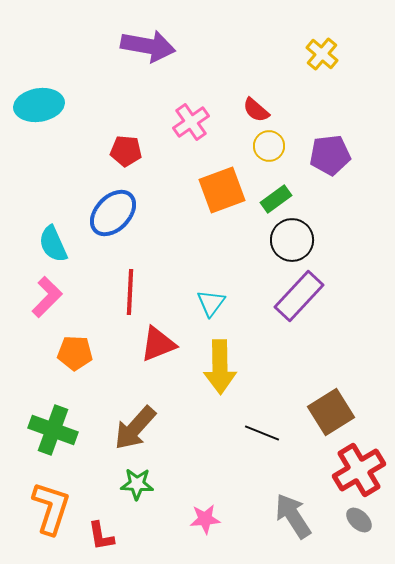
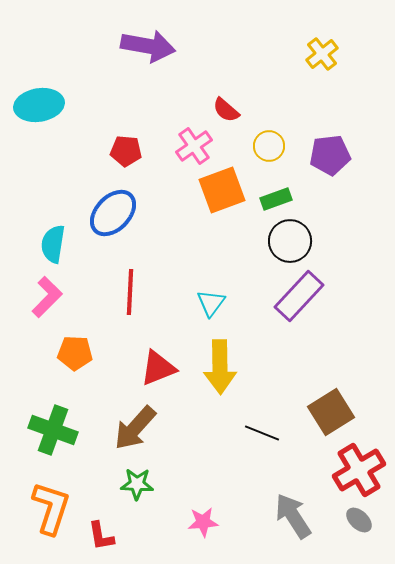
yellow cross: rotated 12 degrees clockwise
red semicircle: moved 30 px left
pink cross: moved 3 px right, 24 px down
green rectangle: rotated 16 degrees clockwise
black circle: moved 2 px left, 1 px down
cyan semicircle: rotated 33 degrees clockwise
red triangle: moved 24 px down
pink star: moved 2 px left, 3 px down
